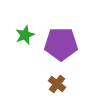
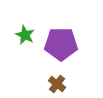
green star: rotated 24 degrees counterclockwise
